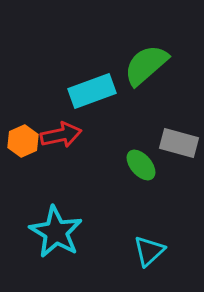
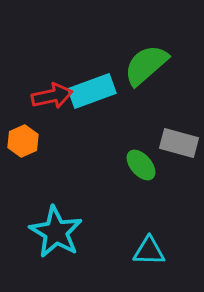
red arrow: moved 9 px left, 39 px up
cyan triangle: rotated 44 degrees clockwise
